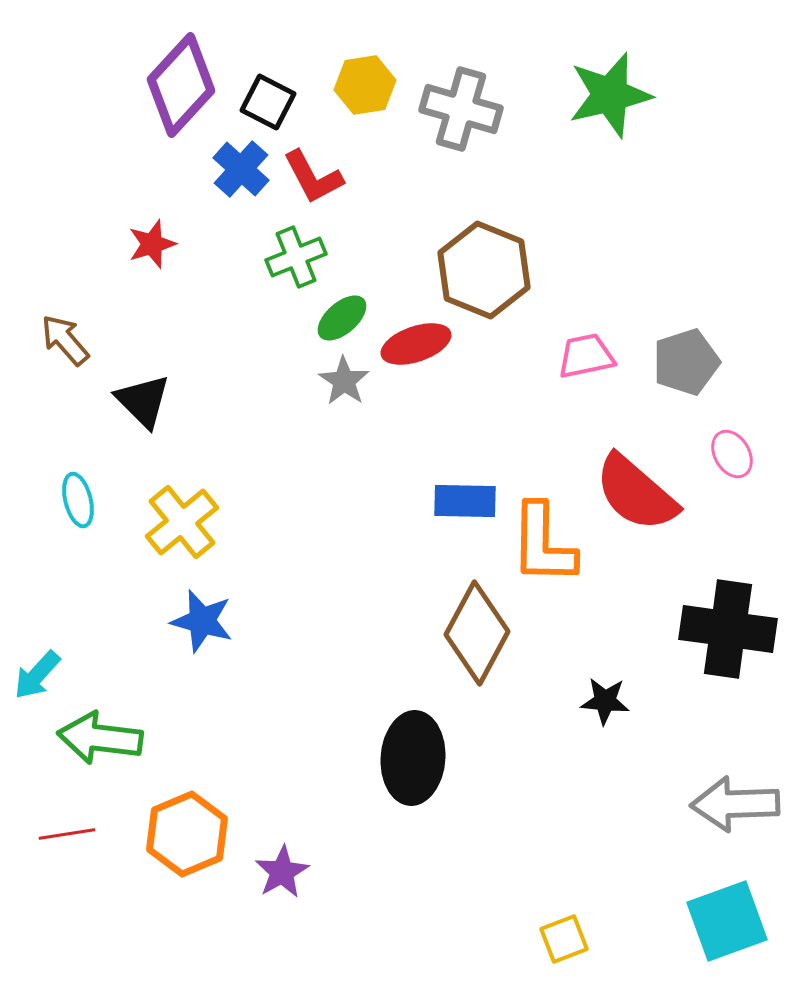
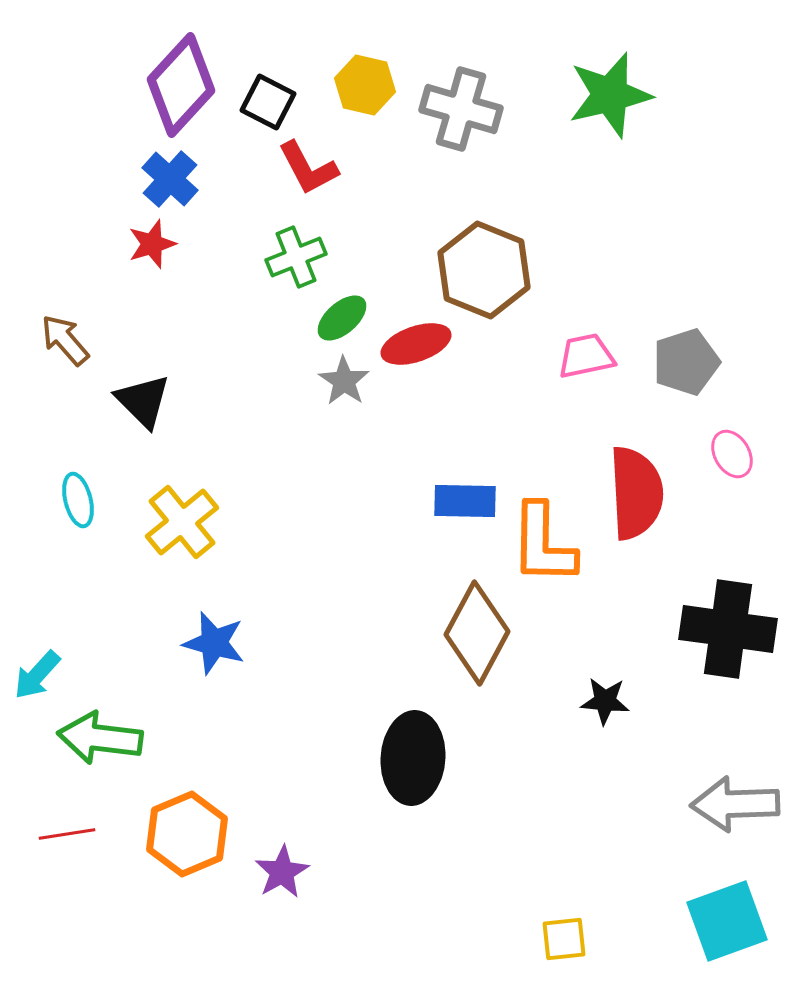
yellow hexagon: rotated 22 degrees clockwise
blue cross: moved 71 px left, 10 px down
red L-shape: moved 5 px left, 9 px up
red semicircle: rotated 134 degrees counterclockwise
blue star: moved 12 px right, 22 px down
yellow square: rotated 15 degrees clockwise
